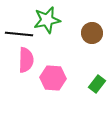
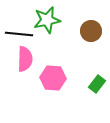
brown circle: moved 1 px left, 2 px up
pink semicircle: moved 1 px left, 1 px up
